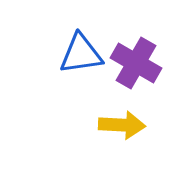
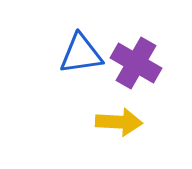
yellow arrow: moved 3 px left, 3 px up
